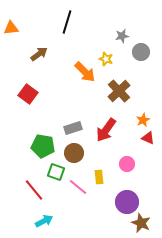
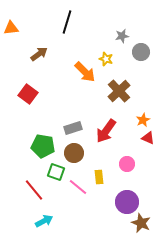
red arrow: moved 1 px down
